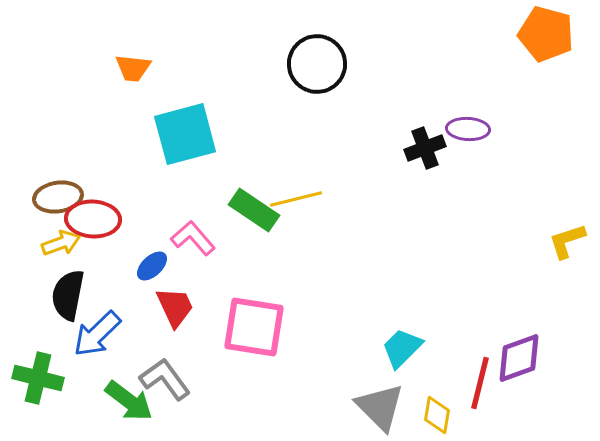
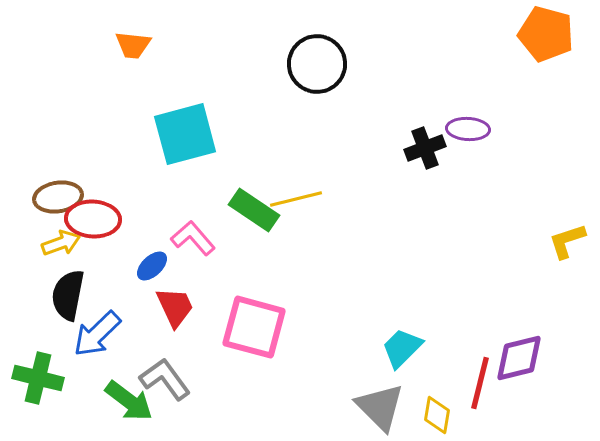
orange trapezoid: moved 23 px up
pink square: rotated 6 degrees clockwise
purple diamond: rotated 6 degrees clockwise
